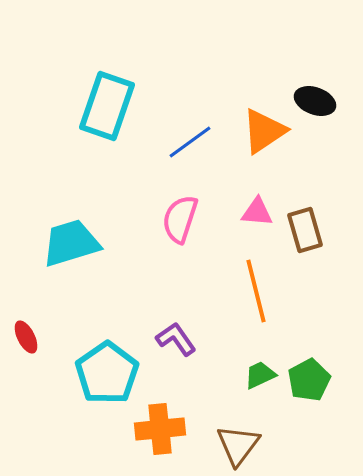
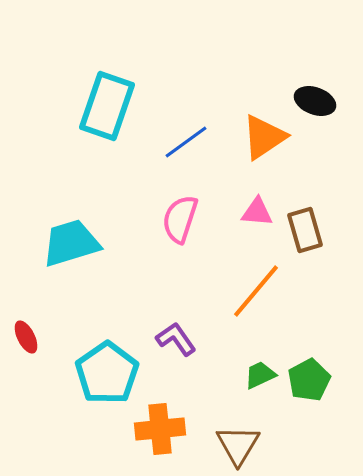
orange triangle: moved 6 px down
blue line: moved 4 px left
orange line: rotated 54 degrees clockwise
brown triangle: rotated 6 degrees counterclockwise
